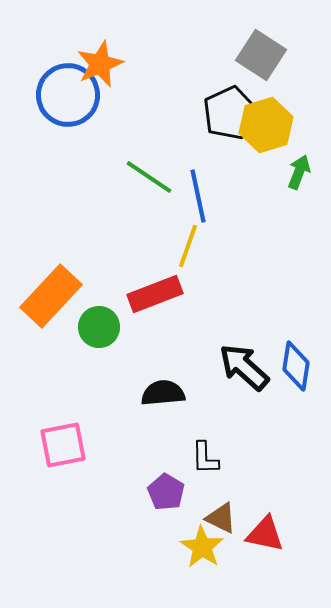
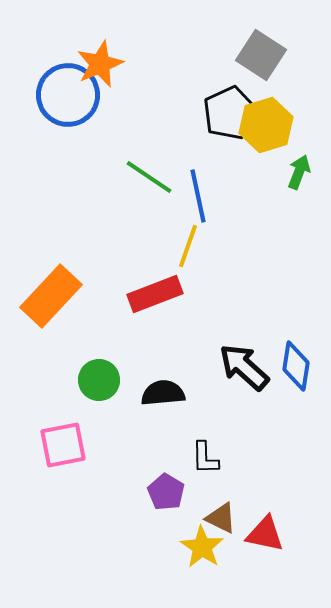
green circle: moved 53 px down
